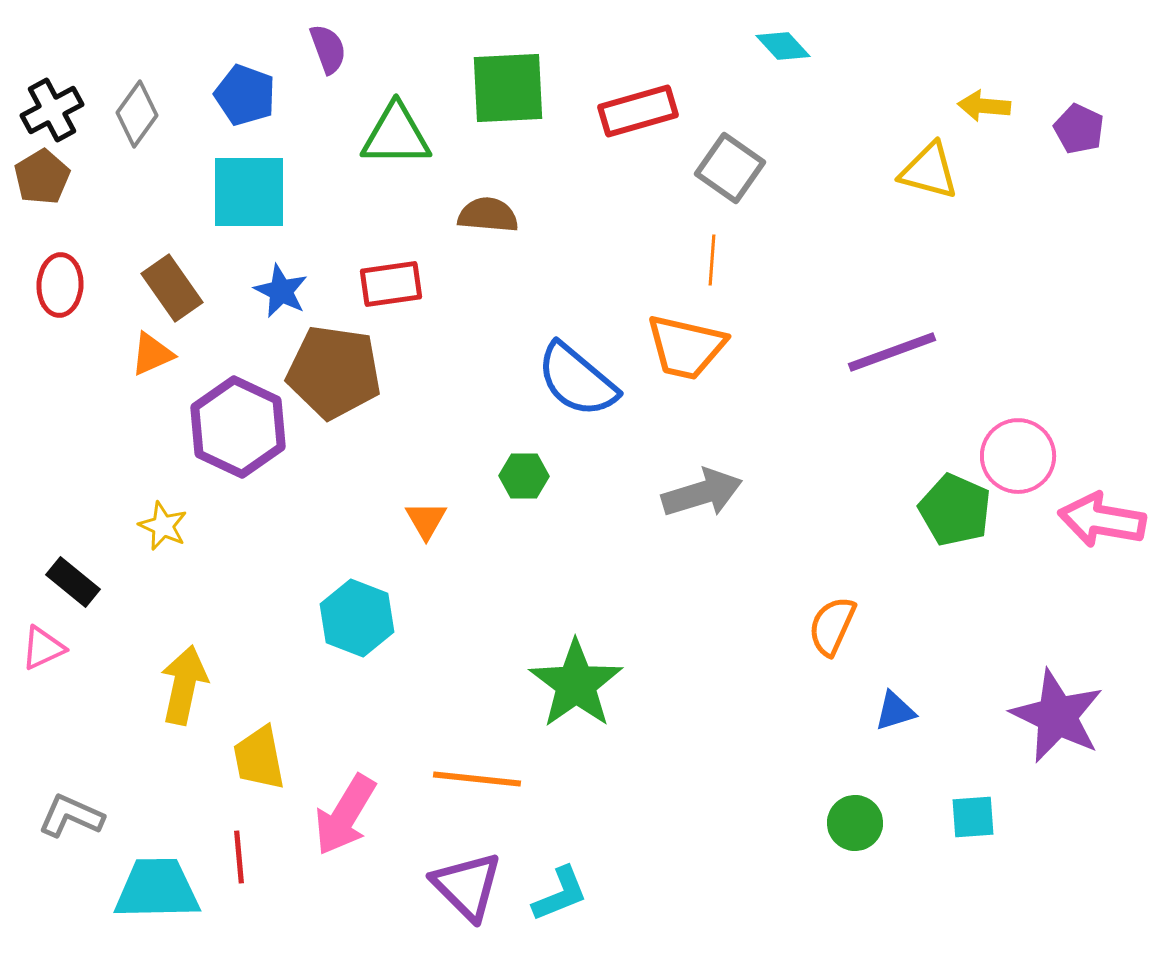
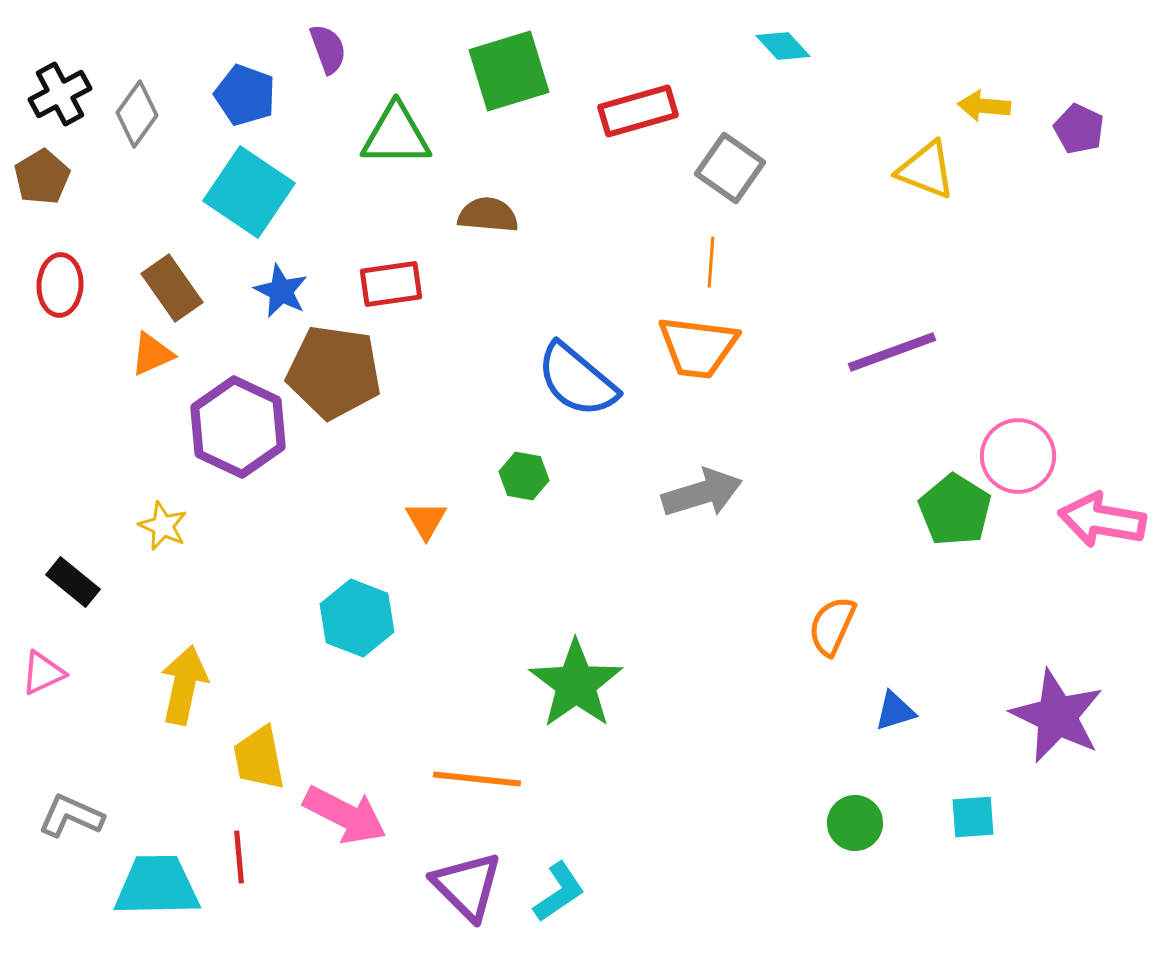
green square at (508, 88): moved 1 px right, 17 px up; rotated 14 degrees counterclockwise
black cross at (52, 110): moved 8 px right, 16 px up
yellow triangle at (929, 171): moved 3 px left, 1 px up; rotated 6 degrees clockwise
cyan square at (249, 192): rotated 34 degrees clockwise
orange line at (712, 260): moved 1 px left, 2 px down
orange trapezoid at (686, 347): moved 12 px right; rotated 6 degrees counterclockwise
green hexagon at (524, 476): rotated 9 degrees clockwise
green pentagon at (955, 510): rotated 8 degrees clockwise
pink triangle at (43, 648): moved 25 px down
pink arrow at (345, 815): rotated 94 degrees counterclockwise
cyan trapezoid at (157, 889): moved 3 px up
cyan L-shape at (560, 894): moved 1 px left, 2 px up; rotated 12 degrees counterclockwise
